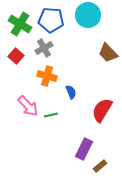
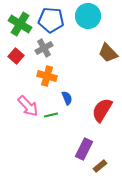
cyan circle: moved 1 px down
blue semicircle: moved 4 px left, 6 px down
